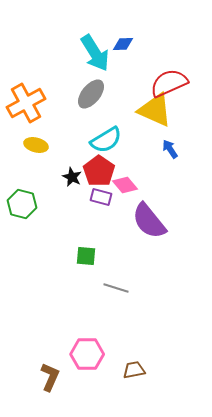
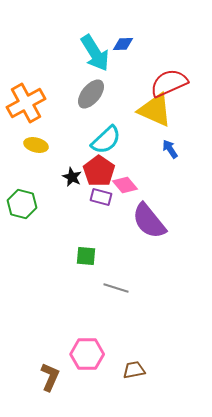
cyan semicircle: rotated 12 degrees counterclockwise
